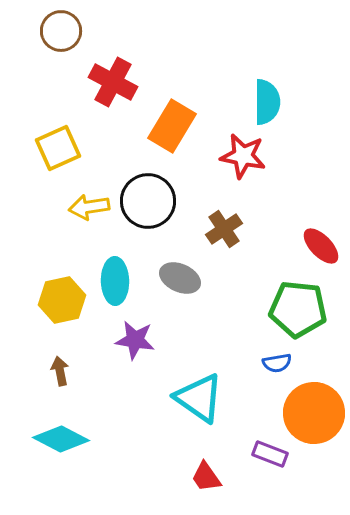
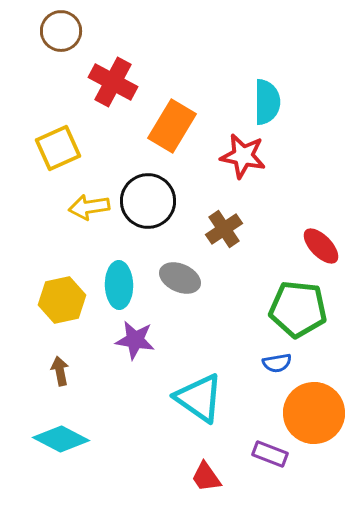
cyan ellipse: moved 4 px right, 4 px down
